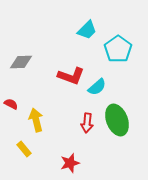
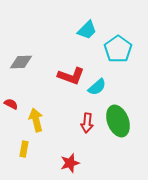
green ellipse: moved 1 px right, 1 px down
yellow rectangle: rotated 49 degrees clockwise
